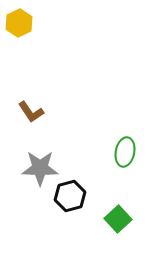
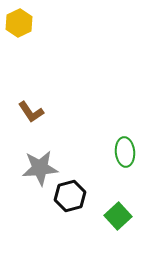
green ellipse: rotated 16 degrees counterclockwise
gray star: rotated 6 degrees counterclockwise
green square: moved 3 px up
